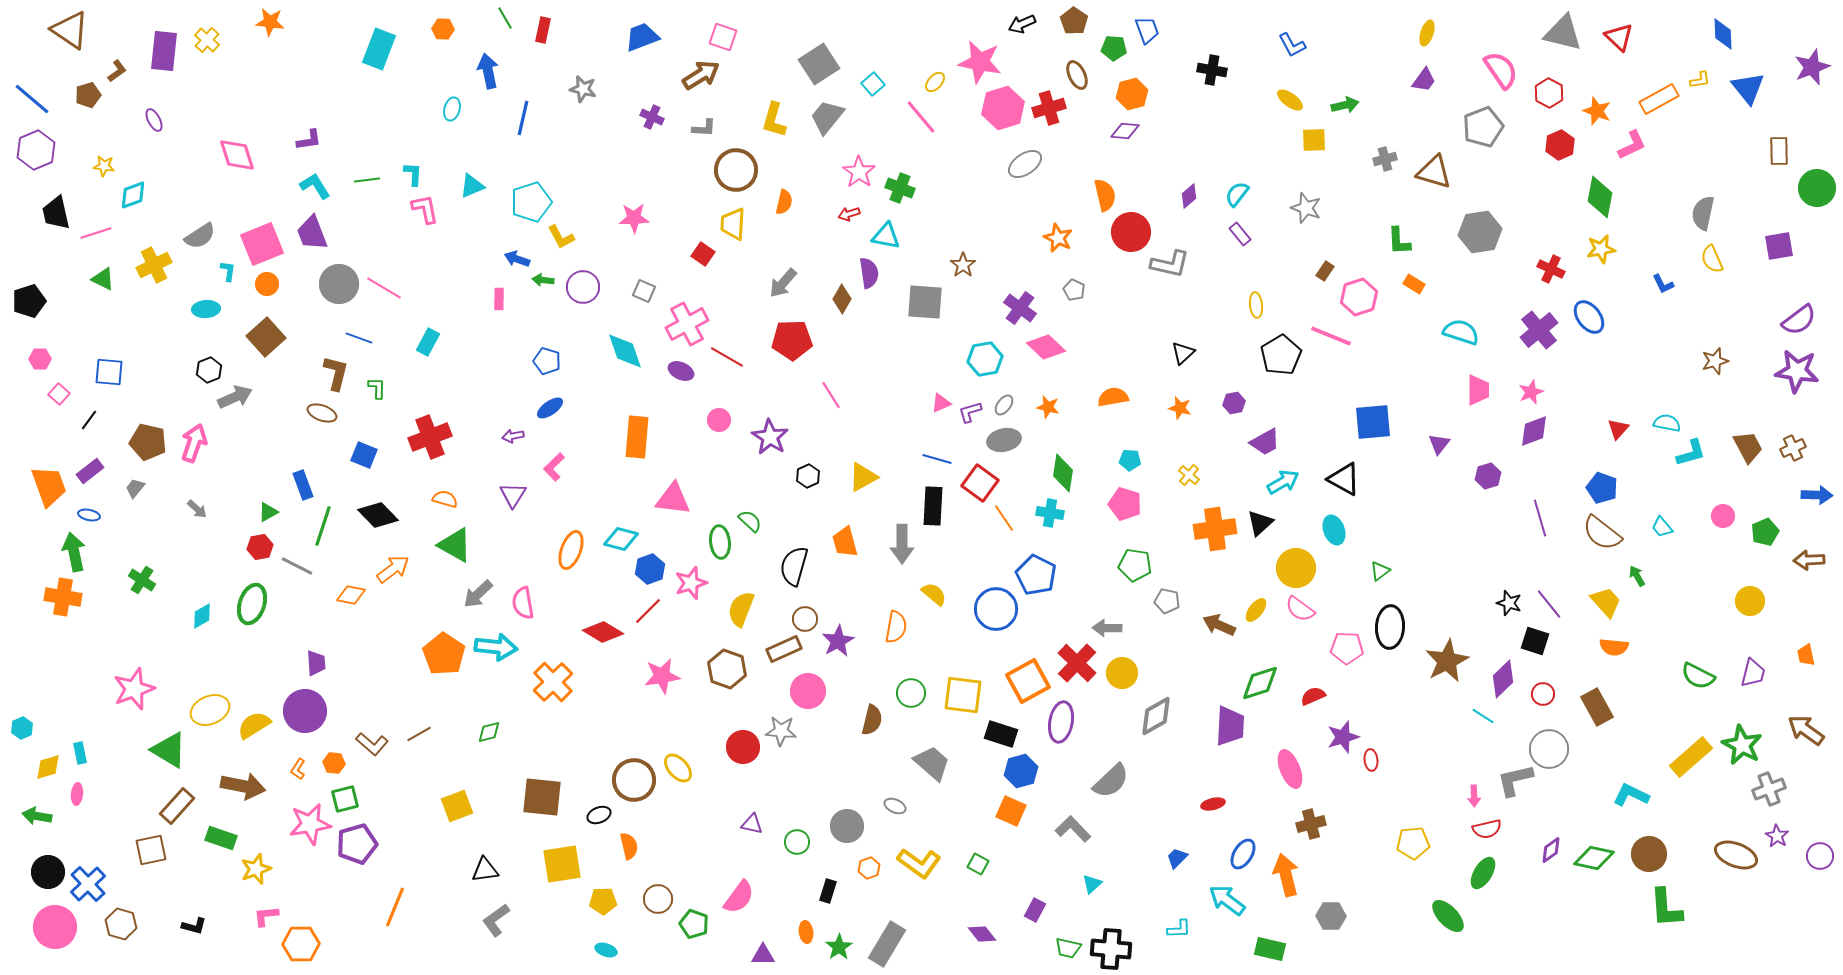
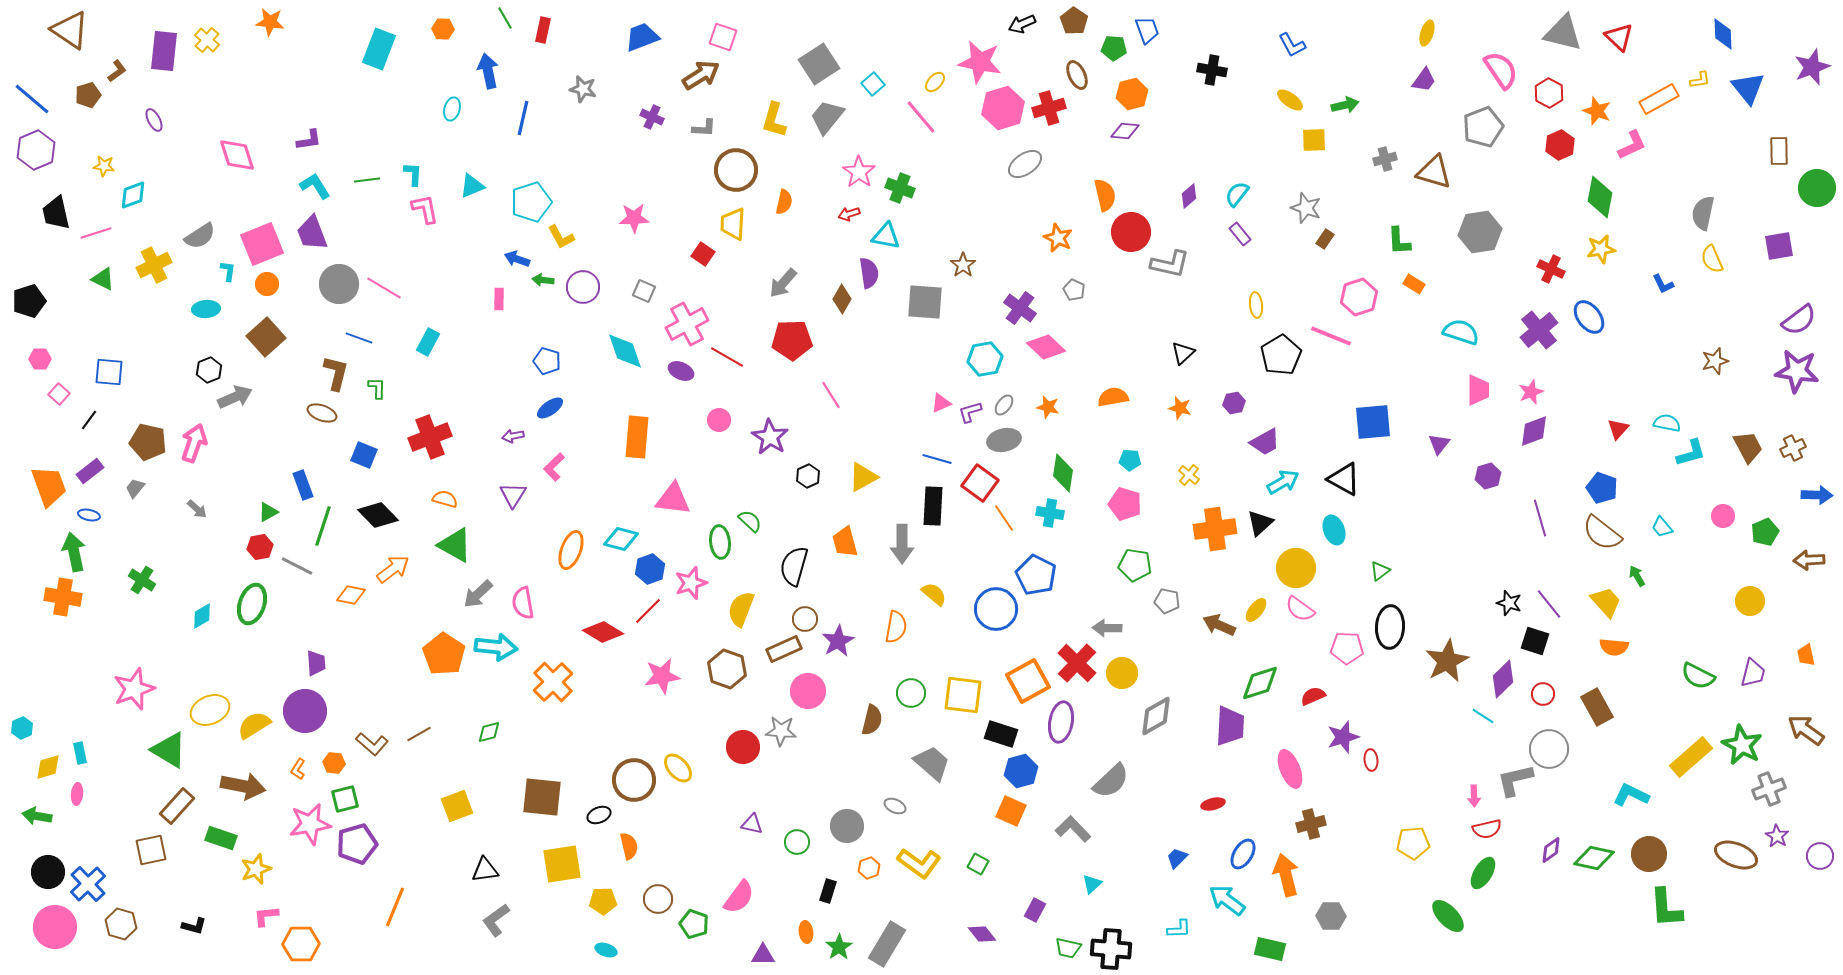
brown rectangle at (1325, 271): moved 32 px up
